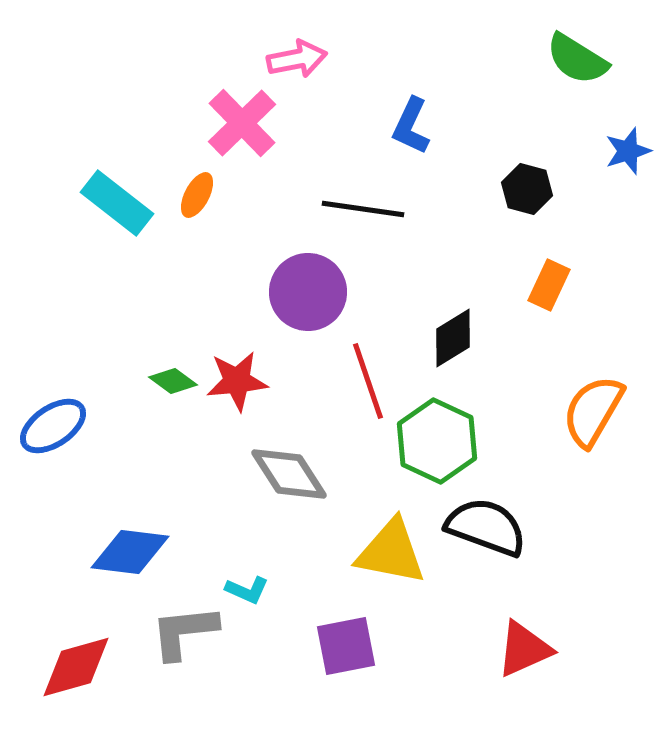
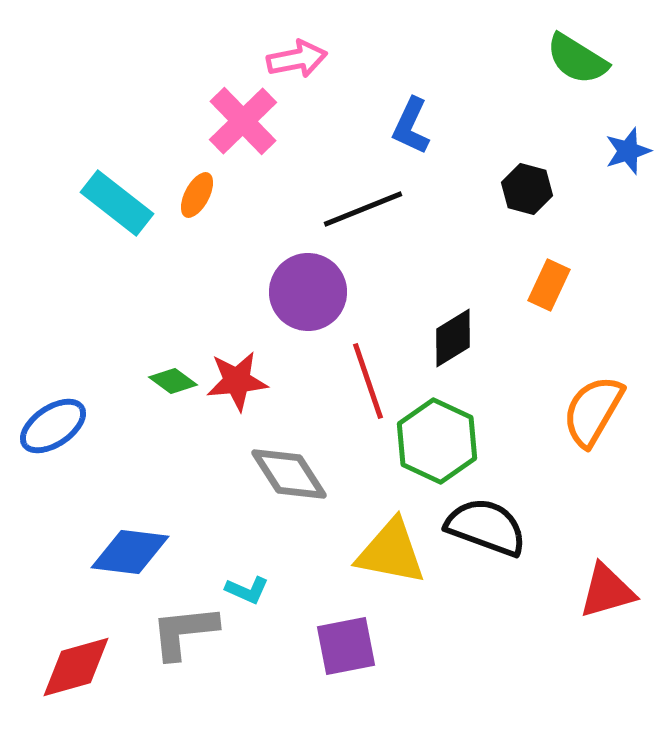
pink cross: moved 1 px right, 2 px up
black line: rotated 30 degrees counterclockwise
red triangle: moved 83 px right, 58 px up; rotated 8 degrees clockwise
